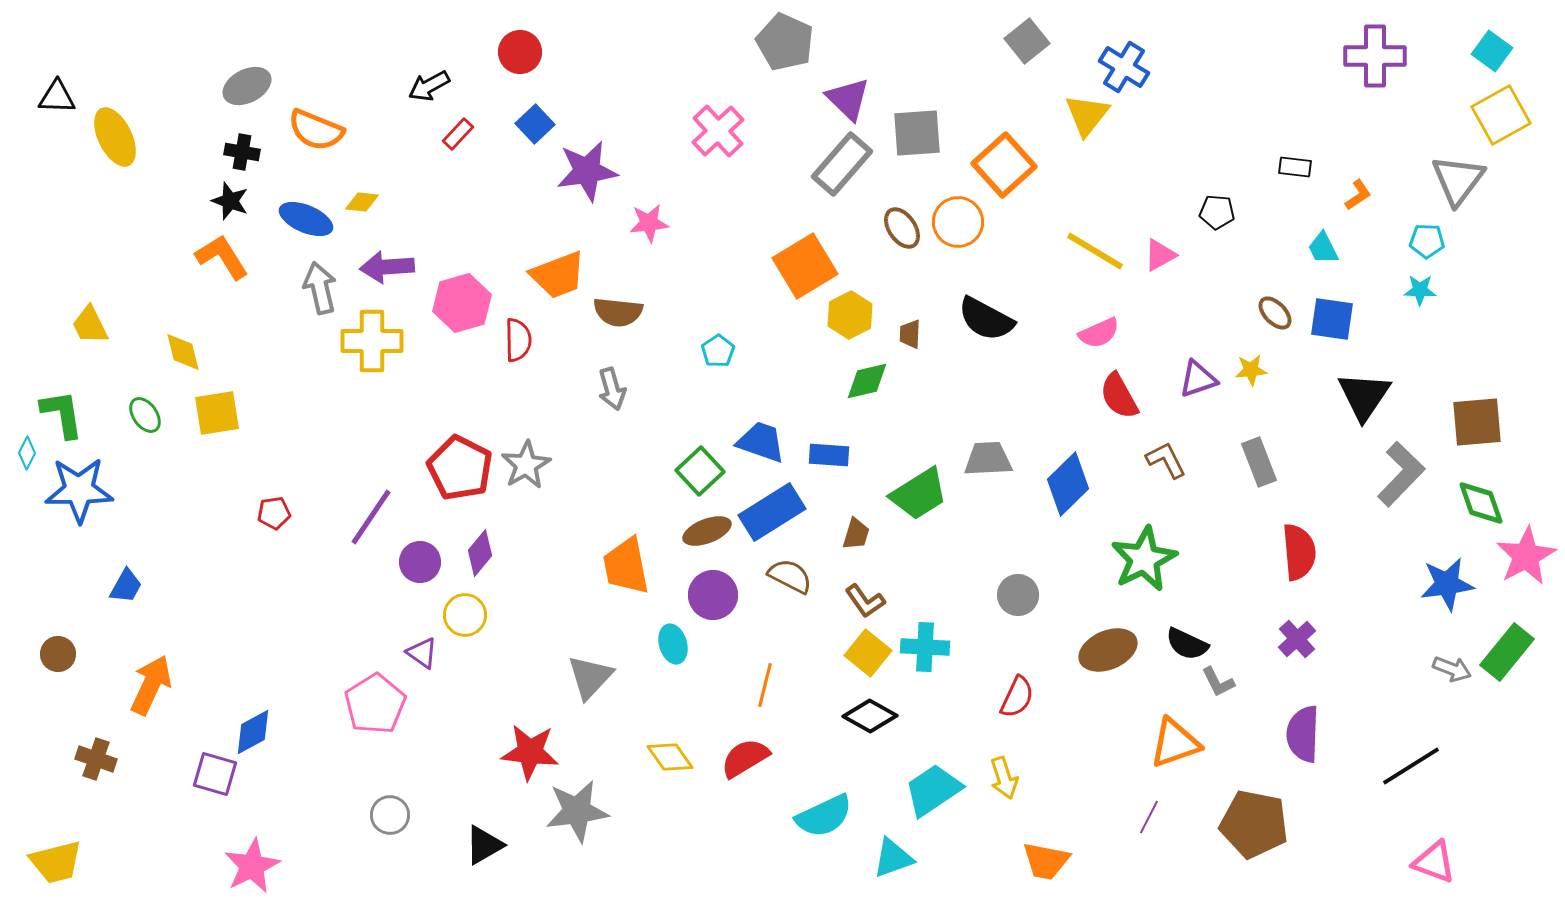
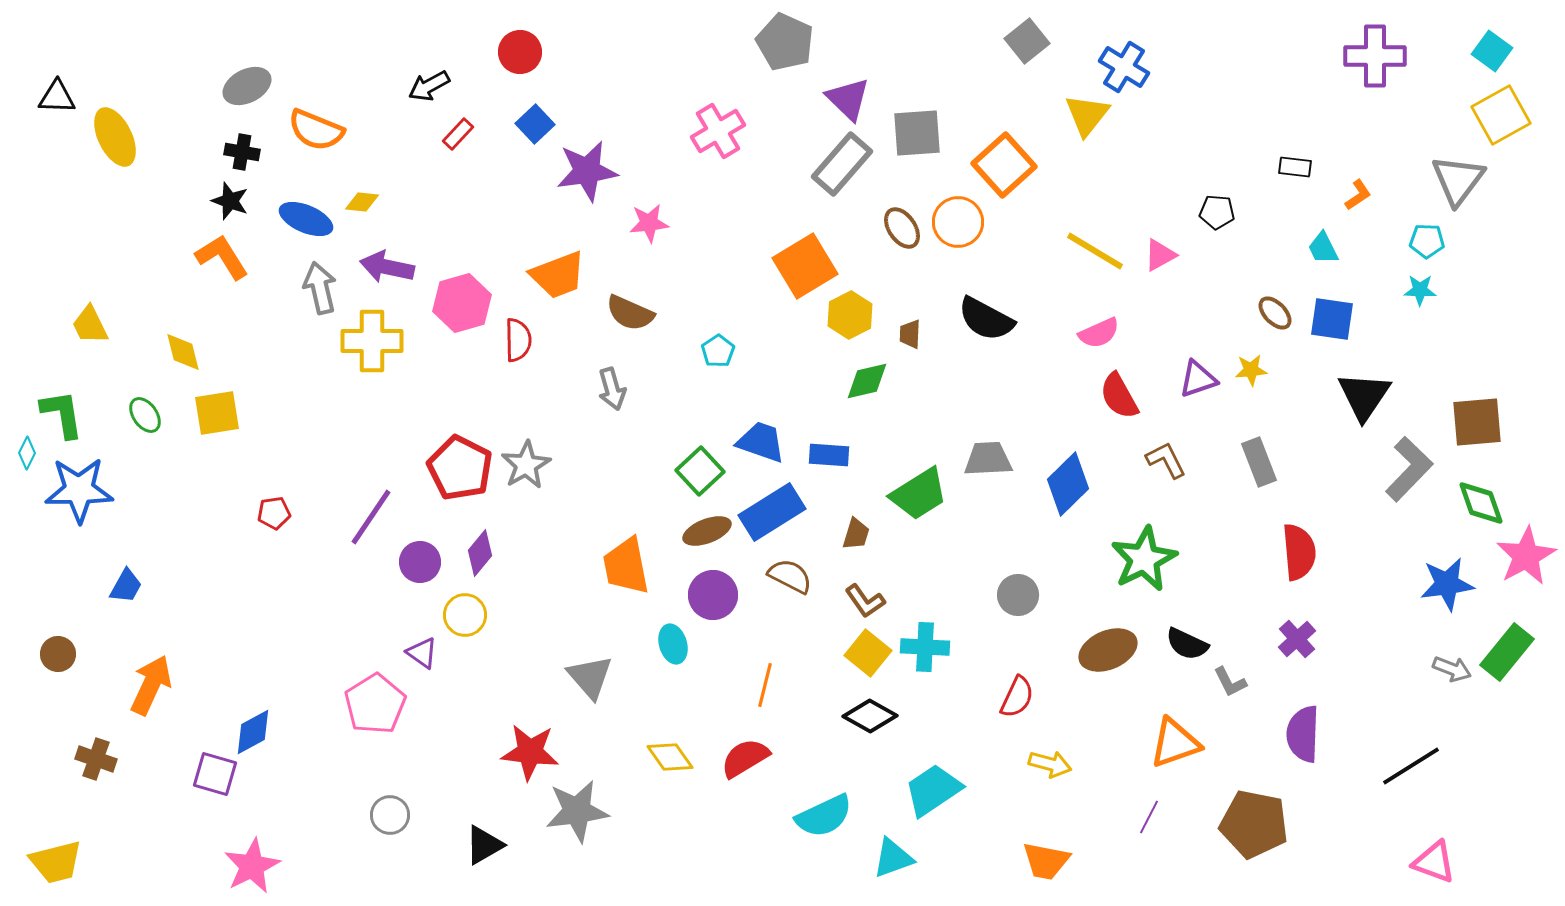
pink cross at (718, 131): rotated 12 degrees clockwise
purple arrow at (387, 267): rotated 16 degrees clockwise
brown semicircle at (618, 312): moved 12 px right, 1 px down; rotated 18 degrees clockwise
gray L-shape at (1401, 474): moved 8 px right, 5 px up
gray triangle at (590, 677): rotated 24 degrees counterclockwise
gray L-shape at (1218, 682): moved 12 px right
yellow arrow at (1004, 778): moved 46 px right, 14 px up; rotated 57 degrees counterclockwise
